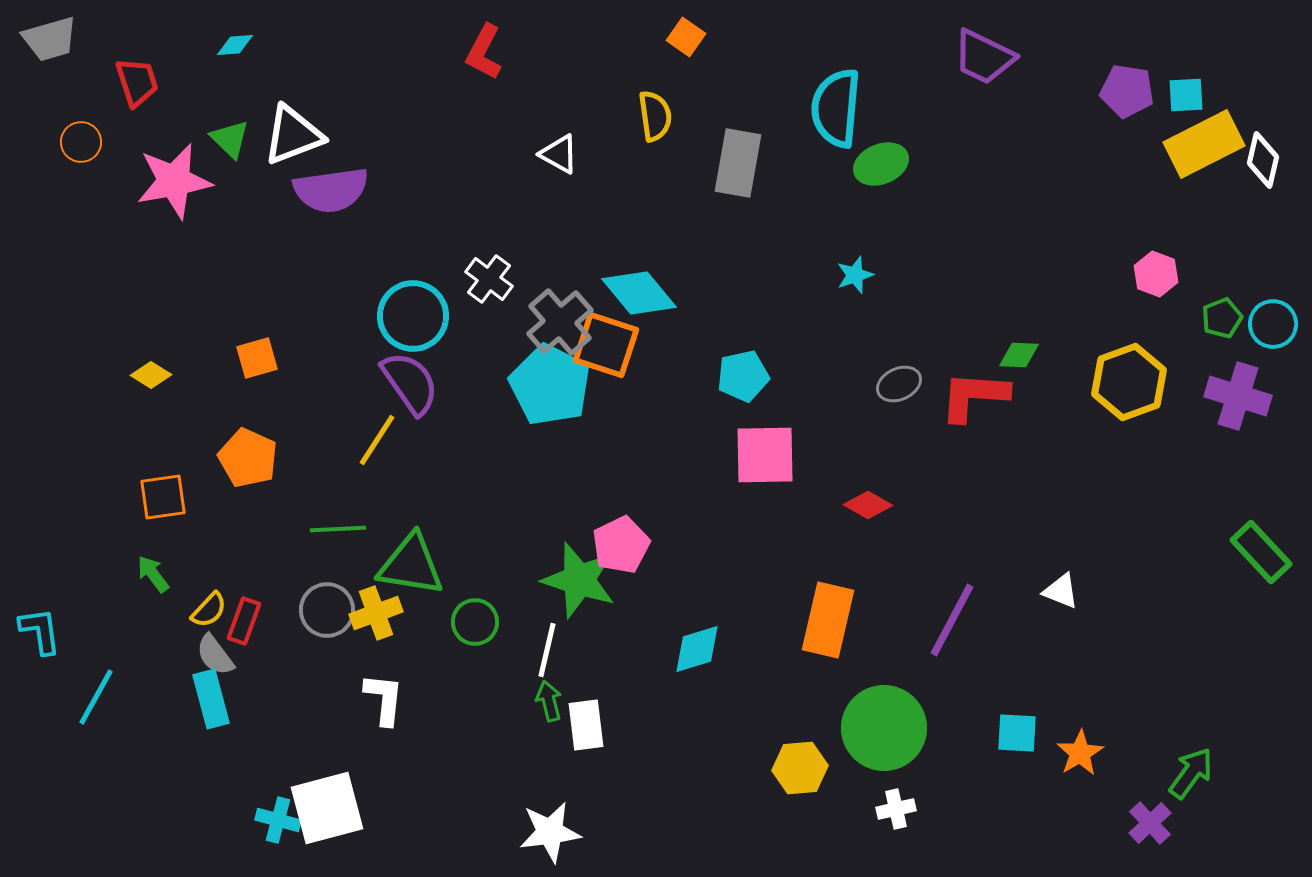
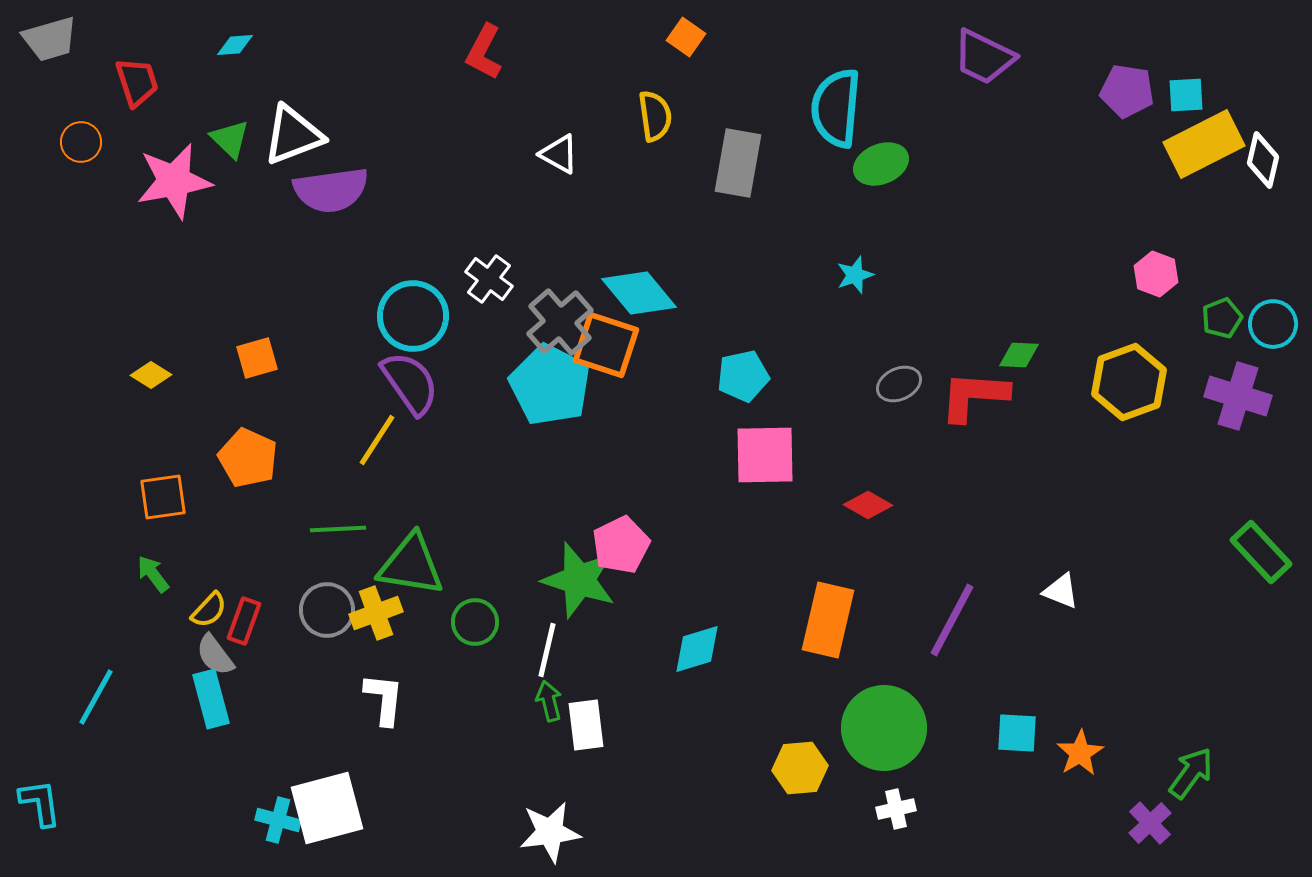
cyan L-shape at (40, 631): moved 172 px down
